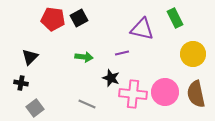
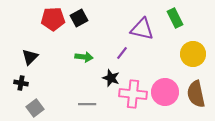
red pentagon: rotated 10 degrees counterclockwise
purple line: rotated 40 degrees counterclockwise
gray line: rotated 24 degrees counterclockwise
